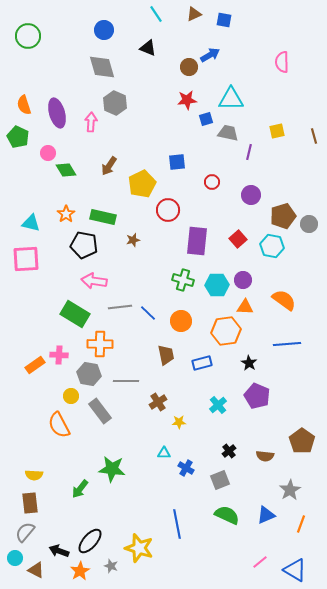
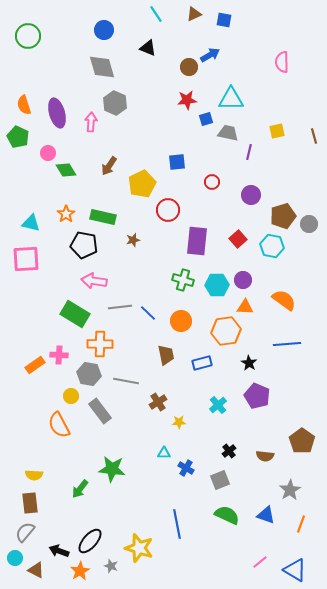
gray line at (126, 381): rotated 10 degrees clockwise
blue triangle at (266, 515): rotated 42 degrees clockwise
